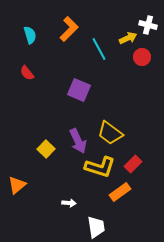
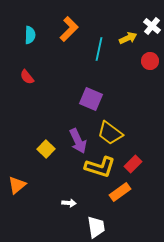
white cross: moved 4 px right, 1 px down; rotated 24 degrees clockwise
cyan semicircle: rotated 18 degrees clockwise
cyan line: rotated 40 degrees clockwise
red circle: moved 8 px right, 4 px down
red semicircle: moved 4 px down
purple square: moved 12 px right, 9 px down
